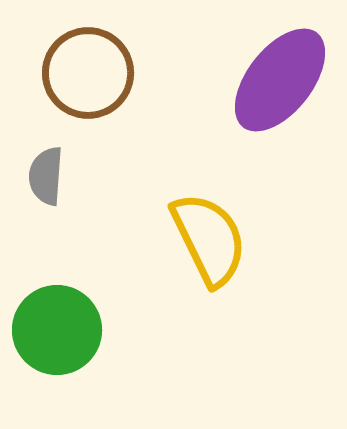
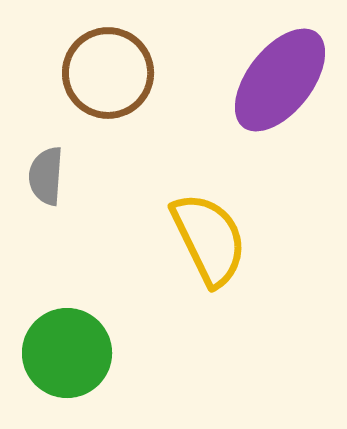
brown circle: moved 20 px right
green circle: moved 10 px right, 23 px down
